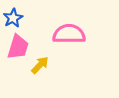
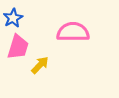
pink semicircle: moved 4 px right, 2 px up
